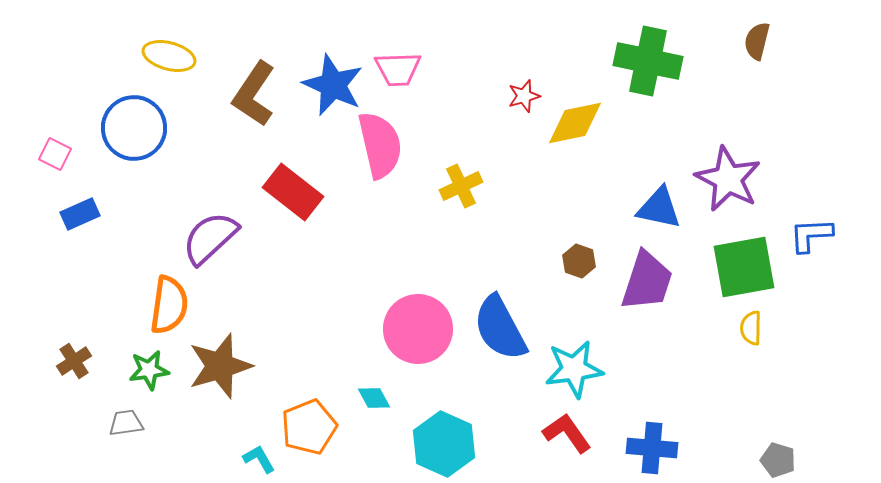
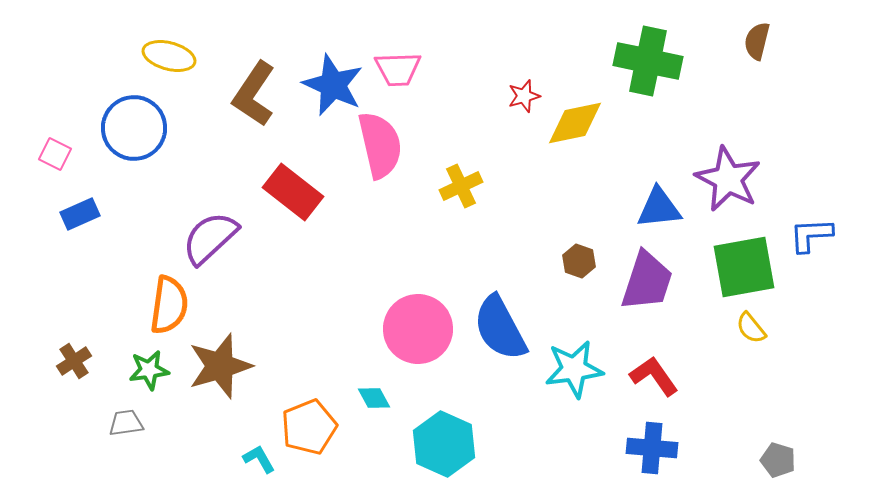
blue triangle: rotated 18 degrees counterclockwise
yellow semicircle: rotated 40 degrees counterclockwise
red L-shape: moved 87 px right, 57 px up
